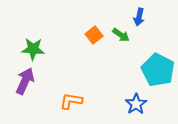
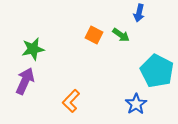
blue arrow: moved 4 px up
orange square: rotated 24 degrees counterclockwise
green star: rotated 15 degrees counterclockwise
cyan pentagon: moved 1 px left, 1 px down
orange L-shape: rotated 55 degrees counterclockwise
